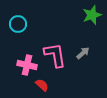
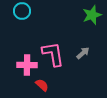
cyan circle: moved 4 px right, 13 px up
pink L-shape: moved 2 px left, 1 px up
pink cross: rotated 12 degrees counterclockwise
